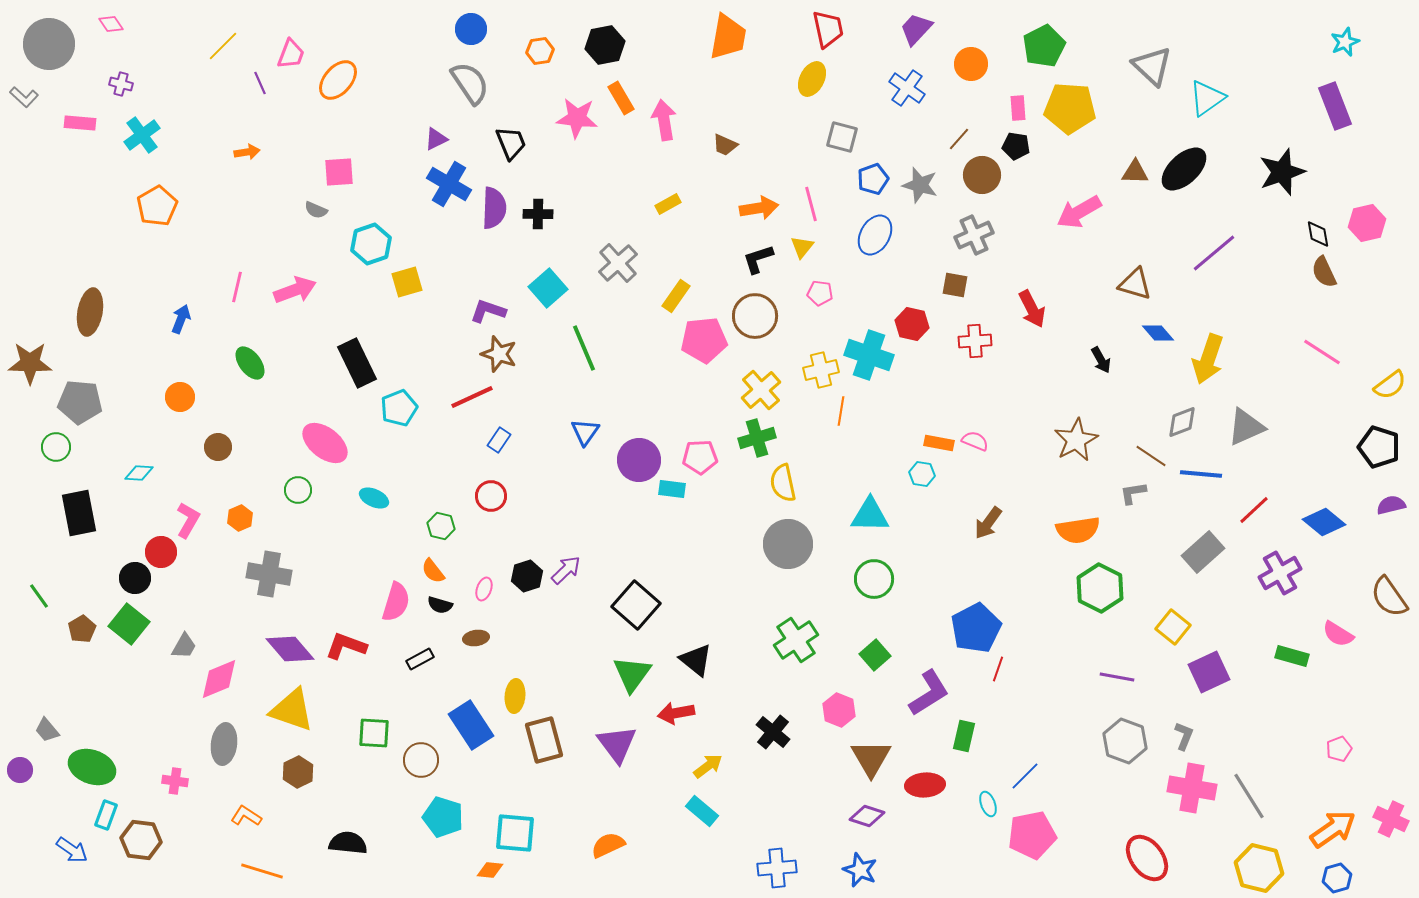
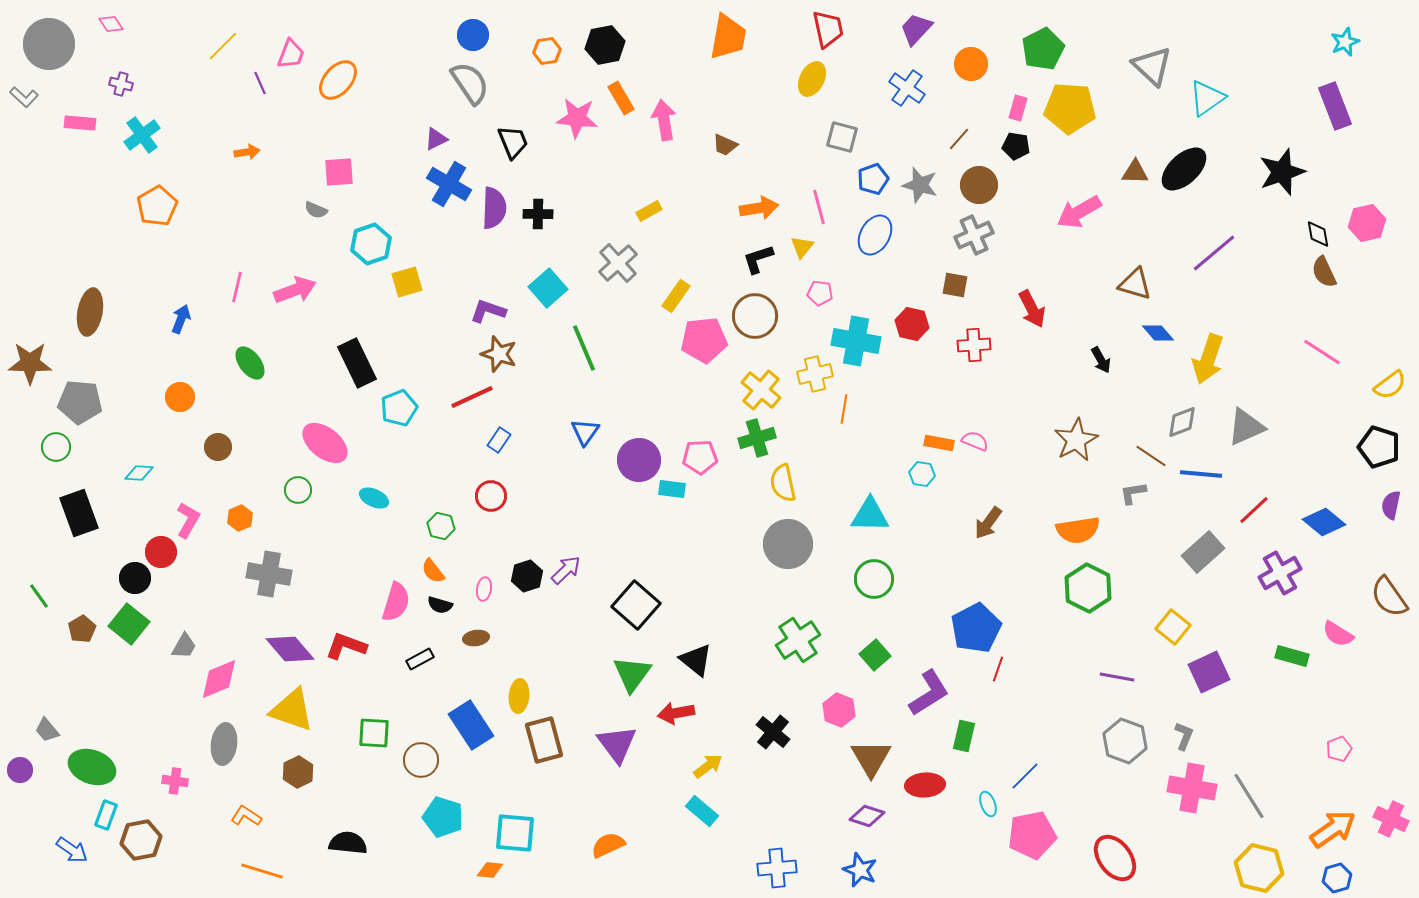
blue circle at (471, 29): moved 2 px right, 6 px down
green pentagon at (1044, 46): moved 1 px left, 3 px down
orange hexagon at (540, 51): moved 7 px right
pink rectangle at (1018, 108): rotated 20 degrees clockwise
black trapezoid at (511, 143): moved 2 px right, 1 px up
brown circle at (982, 175): moved 3 px left, 10 px down
yellow rectangle at (668, 204): moved 19 px left, 7 px down
pink line at (811, 204): moved 8 px right, 3 px down
red cross at (975, 341): moved 1 px left, 4 px down
cyan cross at (869, 355): moved 13 px left, 14 px up; rotated 9 degrees counterclockwise
yellow cross at (821, 370): moved 6 px left, 4 px down
yellow cross at (761, 390): rotated 9 degrees counterclockwise
orange line at (841, 411): moved 3 px right, 2 px up
purple semicircle at (1391, 505): rotated 64 degrees counterclockwise
black rectangle at (79, 513): rotated 9 degrees counterclockwise
green hexagon at (1100, 588): moved 12 px left
pink ellipse at (484, 589): rotated 10 degrees counterclockwise
green cross at (796, 640): moved 2 px right
yellow ellipse at (515, 696): moved 4 px right
brown hexagon at (141, 840): rotated 18 degrees counterclockwise
red ellipse at (1147, 858): moved 32 px left
